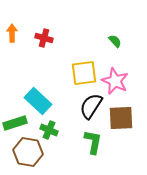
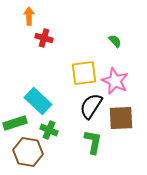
orange arrow: moved 17 px right, 17 px up
